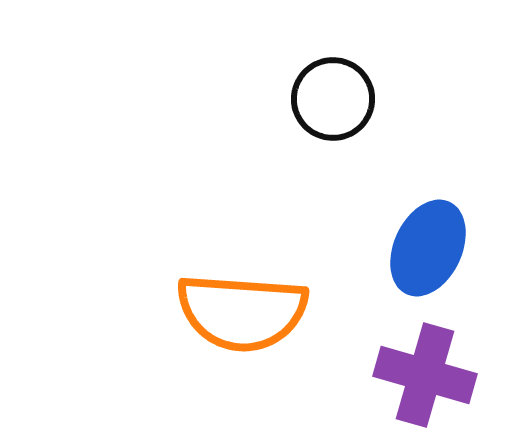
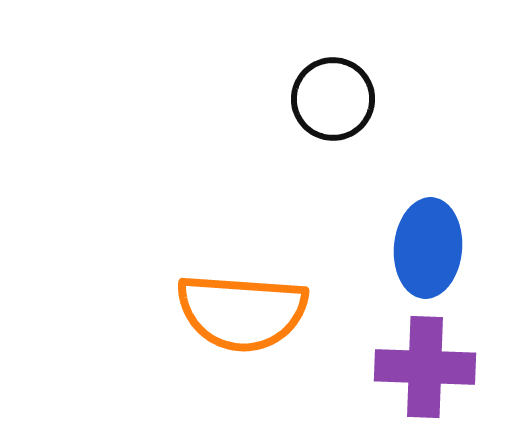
blue ellipse: rotated 20 degrees counterclockwise
purple cross: moved 8 px up; rotated 14 degrees counterclockwise
